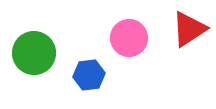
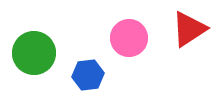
blue hexagon: moved 1 px left
